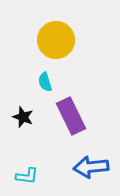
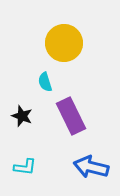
yellow circle: moved 8 px right, 3 px down
black star: moved 1 px left, 1 px up
blue arrow: rotated 20 degrees clockwise
cyan L-shape: moved 2 px left, 9 px up
